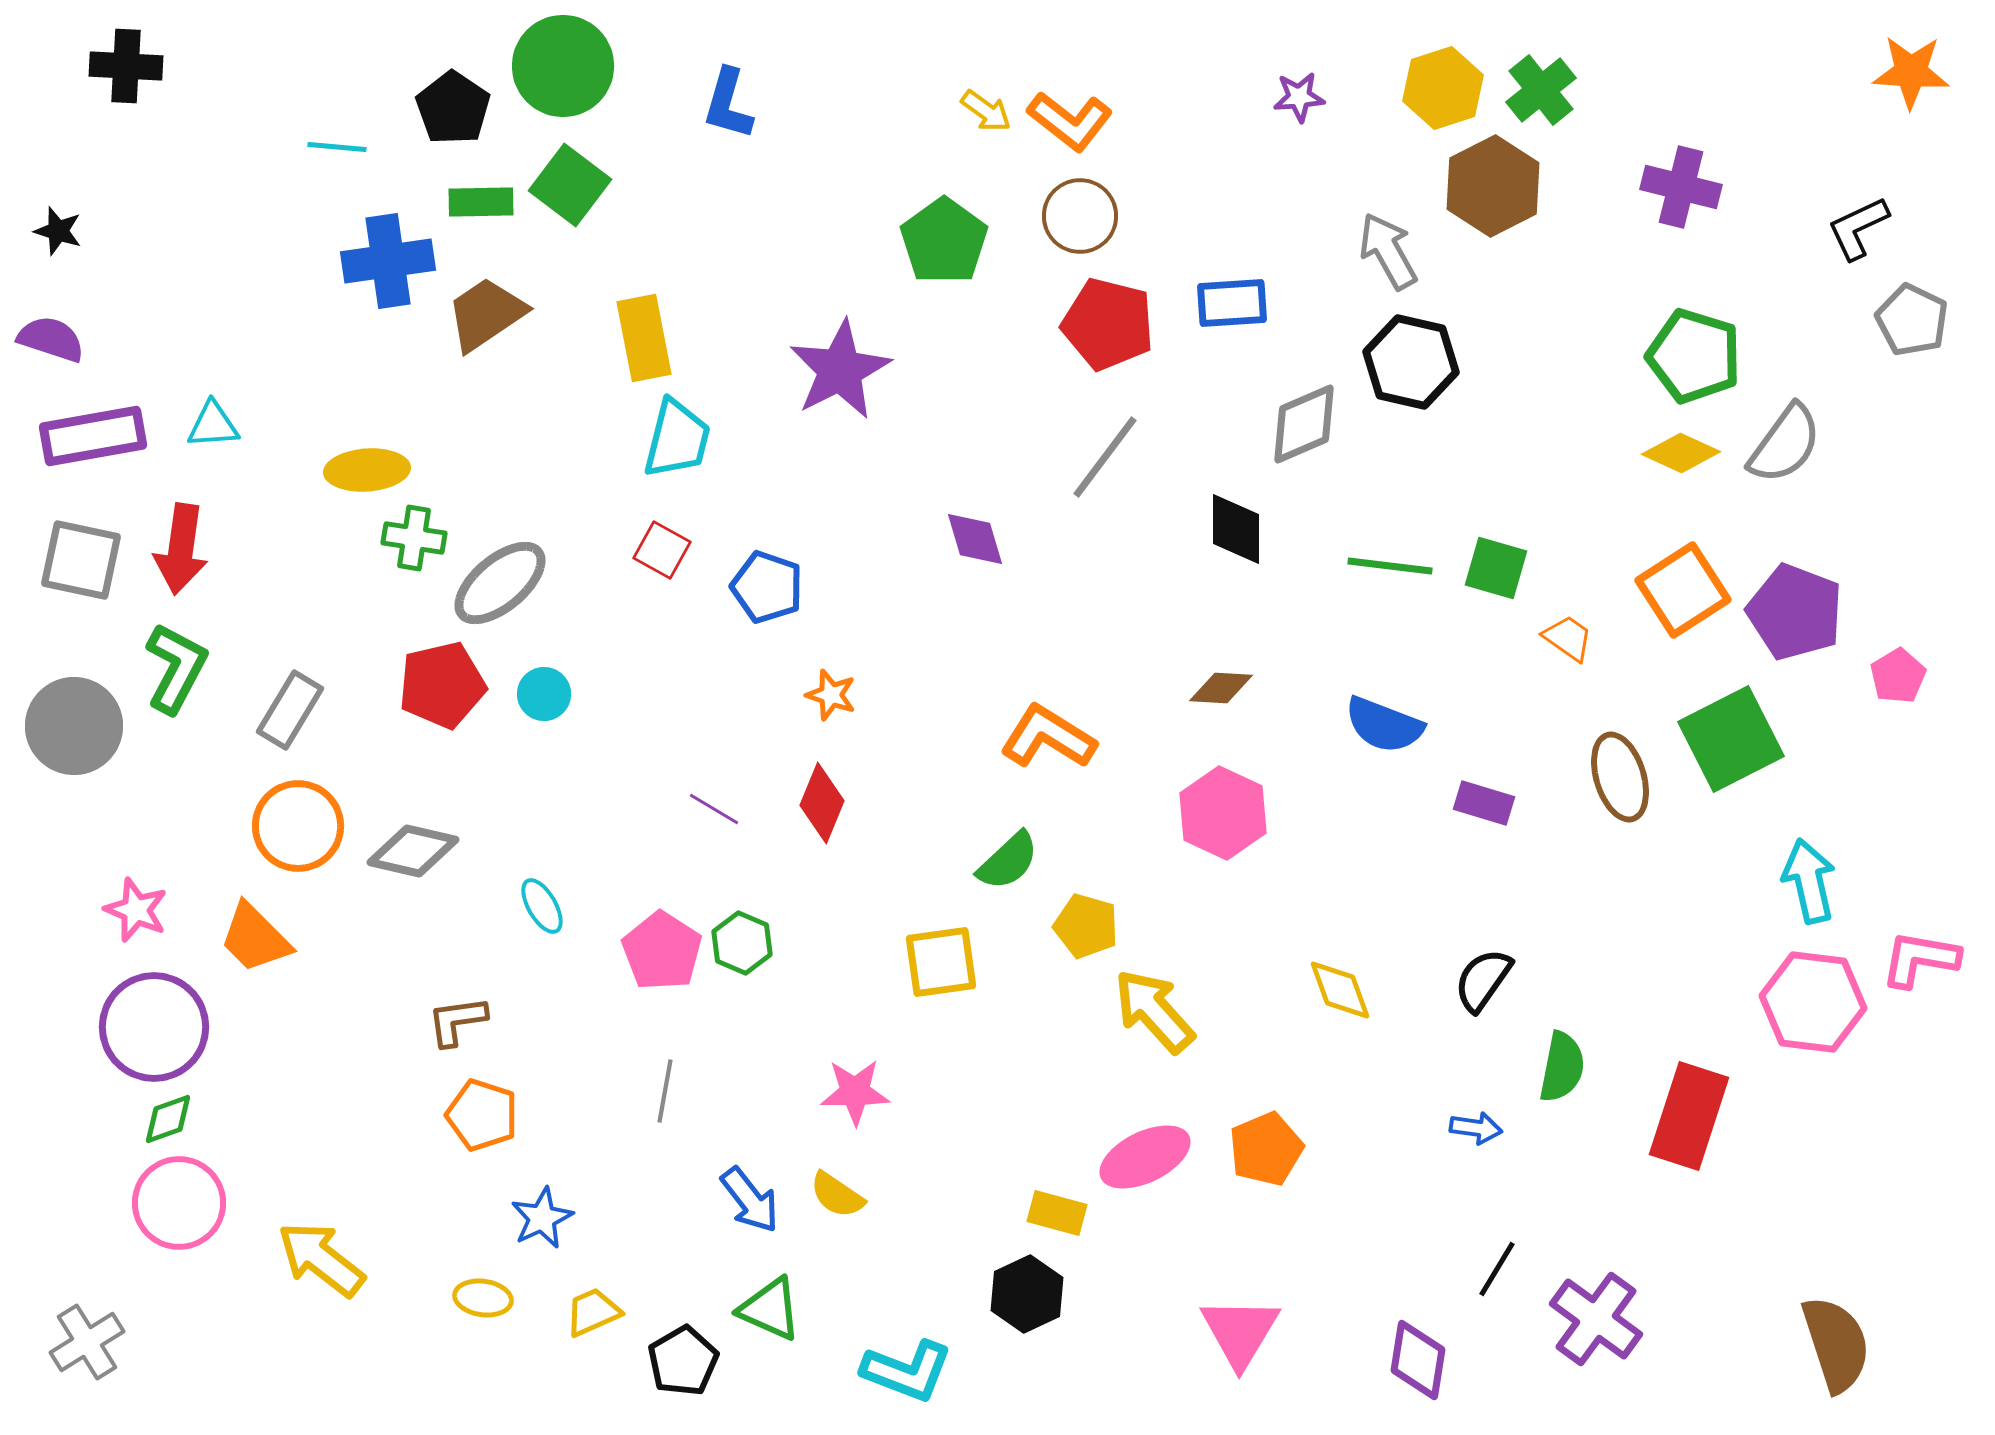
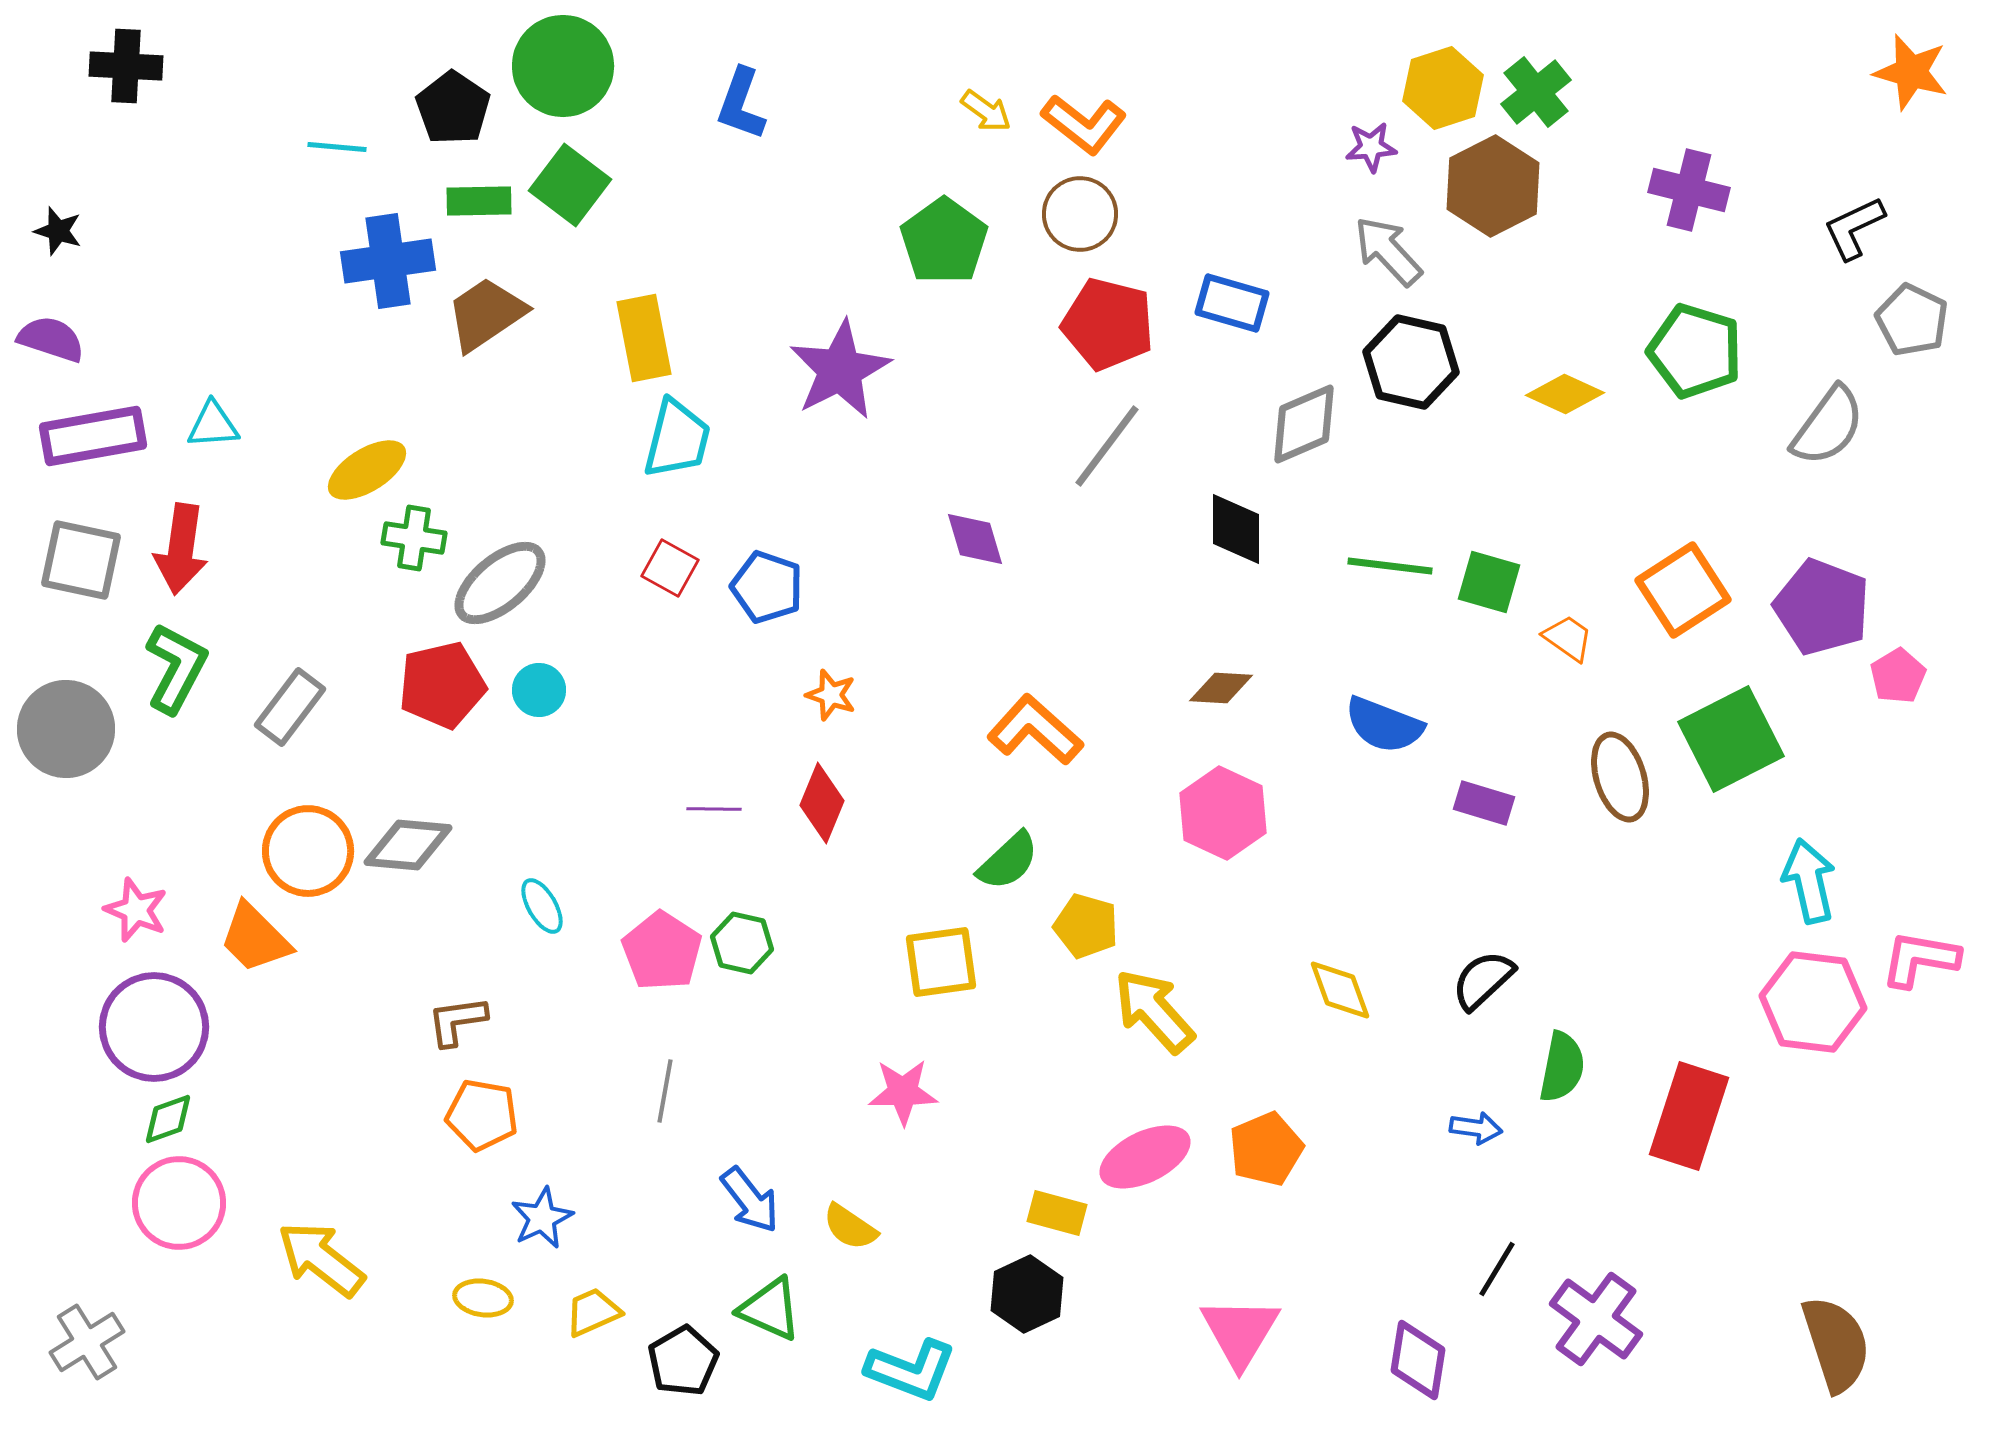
orange star at (1911, 72): rotated 12 degrees clockwise
green cross at (1541, 90): moved 5 px left, 2 px down
purple star at (1299, 97): moved 72 px right, 50 px down
blue L-shape at (728, 104): moved 13 px right; rotated 4 degrees clockwise
orange L-shape at (1070, 121): moved 14 px right, 3 px down
purple cross at (1681, 187): moved 8 px right, 3 px down
green rectangle at (481, 202): moved 2 px left, 1 px up
brown circle at (1080, 216): moved 2 px up
black L-shape at (1858, 228): moved 4 px left
gray arrow at (1388, 251): rotated 14 degrees counterclockwise
blue rectangle at (1232, 303): rotated 20 degrees clockwise
green pentagon at (1694, 356): moved 1 px right, 5 px up
gray semicircle at (1785, 444): moved 43 px right, 18 px up
yellow diamond at (1681, 453): moved 116 px left, 59 px up
gray line at (1105, 457): moved 2 px right, 11 px up
yellow ellipse at (367, 470): rotated 28 degrees counterclockwise
red square at (662, 550): moved 8 px right, 18 px down
green square at (1496, 568): moved 7 px left, 14 px down
purple pentagon at (1795, 612): moved 27 px right, 5 px up
cyan circle at (544, 694): moved 5 px left, 4 px up
gray rectangle at (290, 710): moved 3 px up; rotated 6 degrees clockwise
gray circle at (74, 726): moved 8 px left, 3 px down
orange L-shape at (1048, 737): moved 13 px left, 7 px up; rotated 10 degrees clockwise
purple line at (714, 809): rotated 30 degrees counterclockwise
orange circle at (298, 826): moved 10 px right, 25 px down
gray diamond at (413, 851): moved 5 px left, 6 px up; rotated 8 degrees counterclockwise
green hexagon at (742, 943): rotated 10 degrees counterclockwise
black semicircle at (1483, 980): rotated 12 degrees clockwise
pink star at (855, 1092): moved 48 px right
orange pentagon at (482, 1115): rotated 8 degrees counterclockwise
yellow semicircle at (837, 1195): moved 13 px right, 32 px down
cyan L-shape at (907, 1371): moved 4 px right, 1 px up
